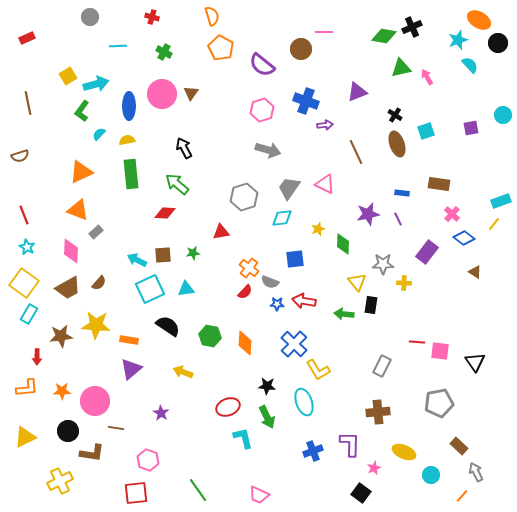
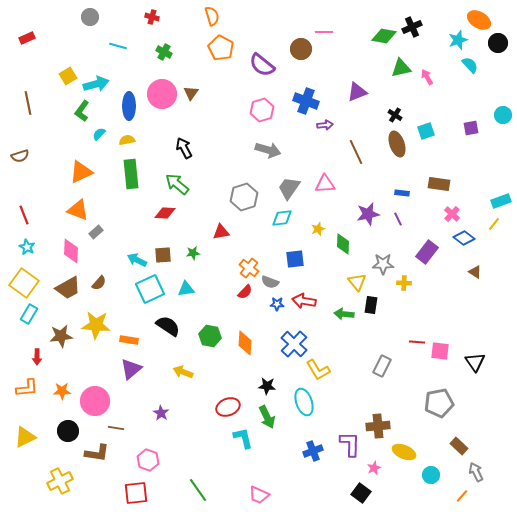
cyan line at (118, 46): rotated 18 degrees clockwise
pink triangle at (325, 184): rotated 30 degrees counterclockwise
brown cross at (378, 412): moved 14 px down
brown L-shape at (92, 453): moved 5 px right
